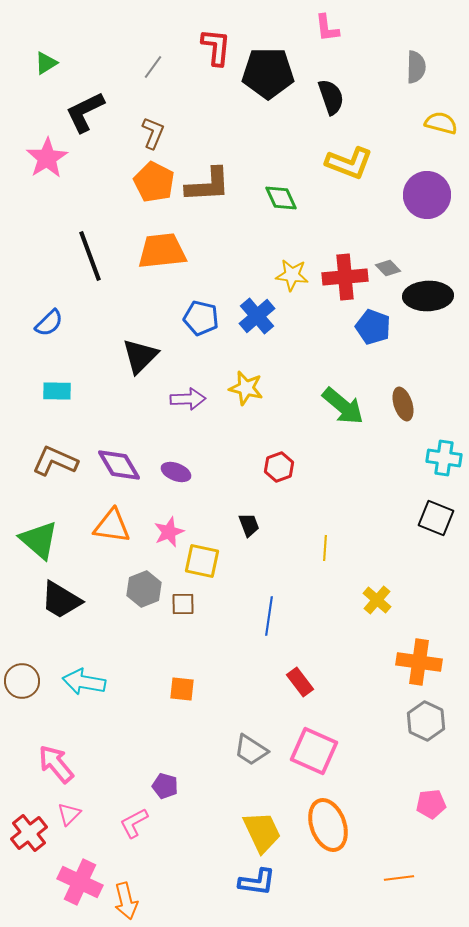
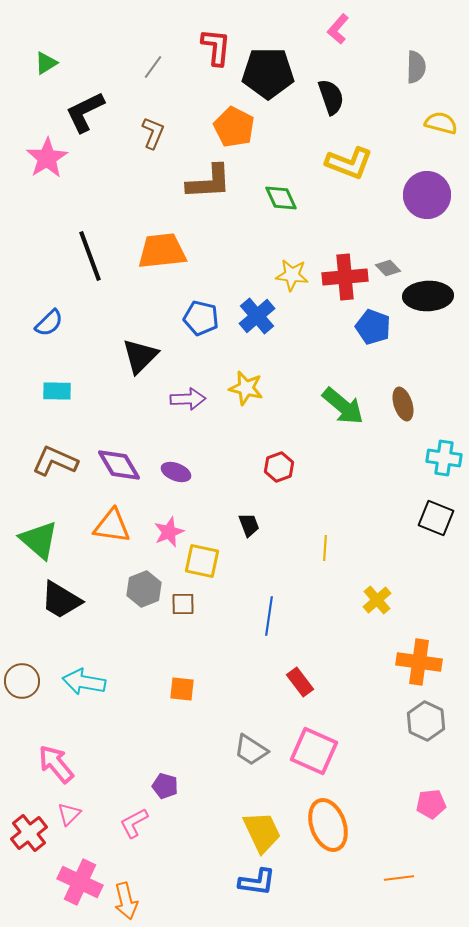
pink L-shape at (327, 28): moved 11 px right, 1 px down; rotated 48 degrees clockwise
orange pentagon at (154, 182): moved 80 px right, 55 px up
brown L-shape at (208, 185): moved 1 px right, 3 px up
yellow cross at (377, 600): rotated 8 degrees clockwise
